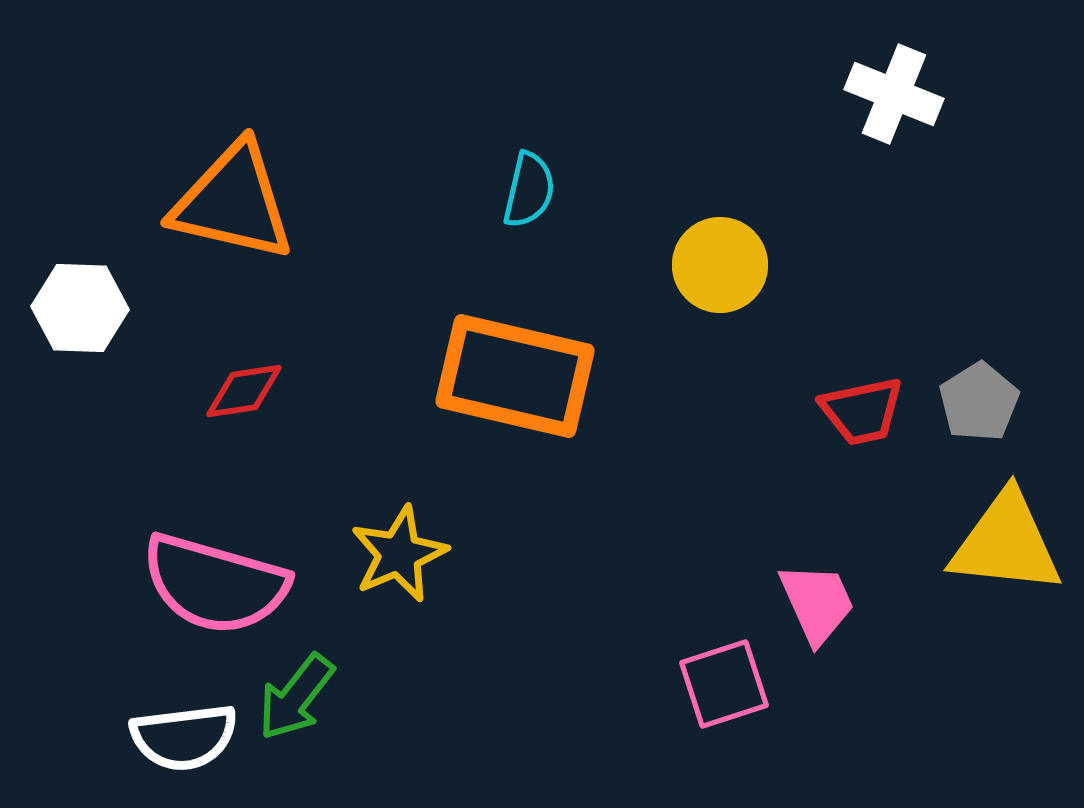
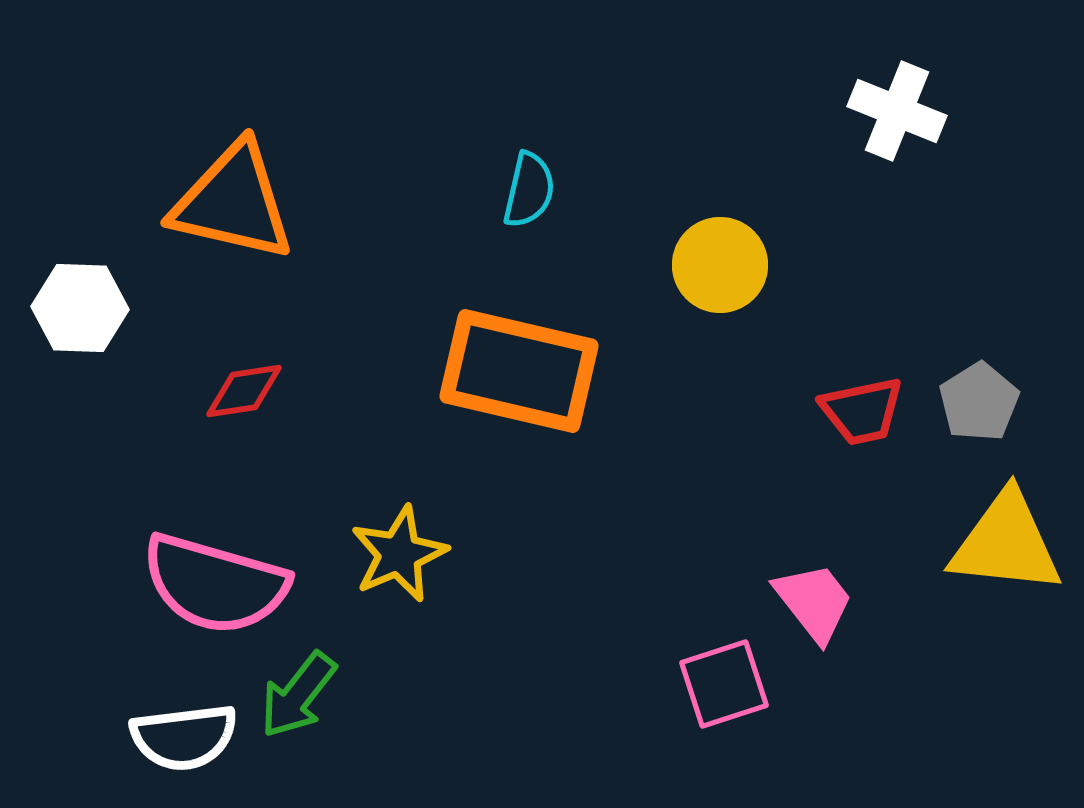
white cross: moved 3 px right, 17 px down
orange rectangle: moved 4 px right, 5 px up
pink trapezoid: moved 3 px left, 1 px up; rotated 14 degrees counterclockwise
green arrow: moved 2 px right, 2 px up
